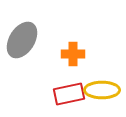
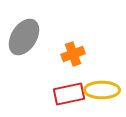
gray ellipse: moved 2 px right, 3 px up
orange cross: rotated 20 degrees counterclockwise
